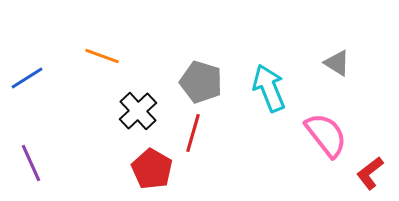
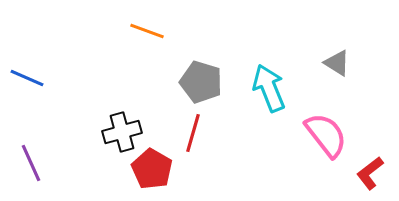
orange line: moved 45 px right, 25 px up
blue line: rotated 56 degrees clockwise
black cross: moved 16 px left, 21 px down; rotated 27 degrees clockwise
